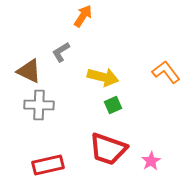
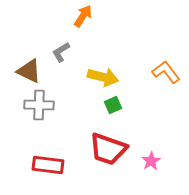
red rectangle: rotated 20 degrees clockwise
